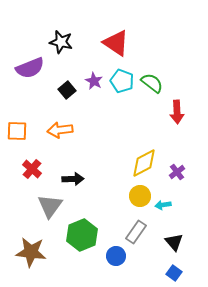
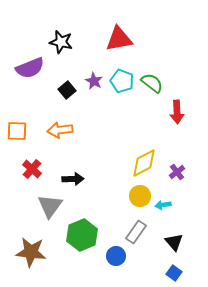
red triangle: moved 3 px right, 4 px up; rotated 44 degrees counterclockwise
